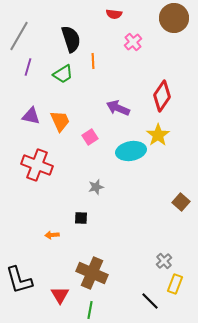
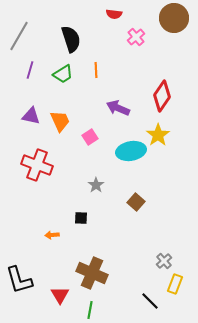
pink cross: moved 3 px right, 5 px up
orange line: moved 3 px right, 9 px down
purple line: moved 2 px right, 3 px down
gray star: moved 2 px up; rotated 21 degrees counterclockwise
brown square: moved 45 px left
